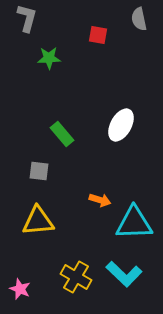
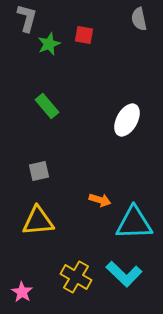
red square: moved 14 px left
green star: moved 14 px up; rotated 20 degrees counterclockwise
white ellipse: moved 6 px right, 5 px up
green rectangle: moved 15 px left, 28 px up
gray square: rotated 20 degrees counterclockwise
pink star: moved 2 px right, 3 px down; rotated 10 degrees clockwise
